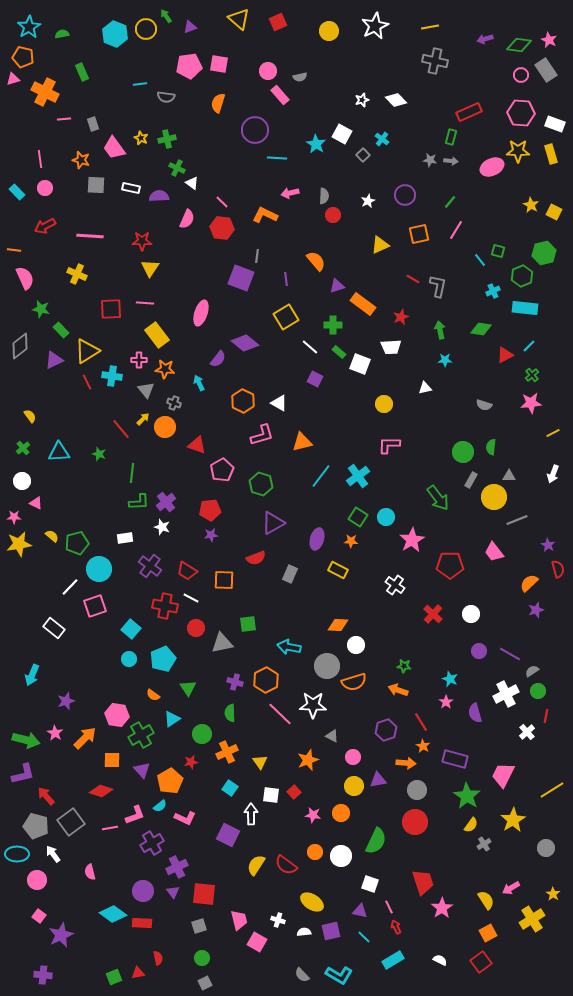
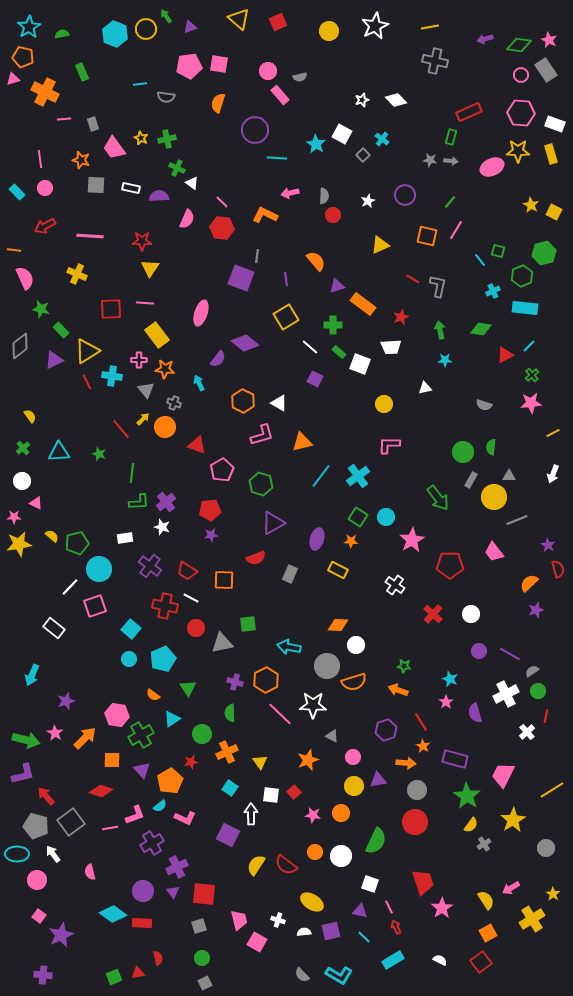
orange square at (419, 234): moved 8 px right, 2 px down; rotated 25 degrees clockwise
